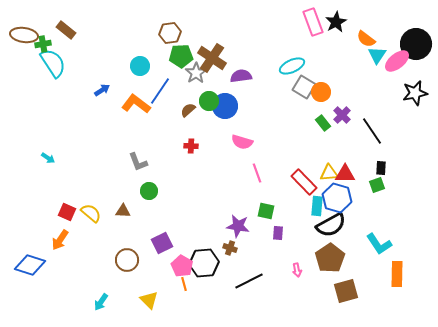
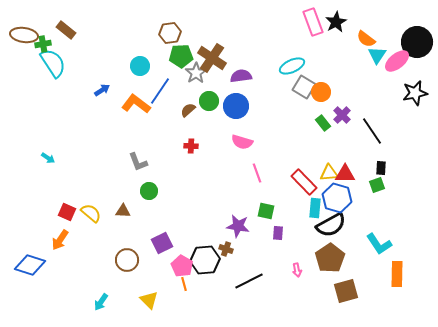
black circle at (416, 44): moved 1 px right, 2 px up
blue circle at (225, 106): moved 11 px right
cyan rectangle at (317, 206): moved 2 px left, 2 px down
brown cross at (230, 248): moved 4 px left, 1 px down
black hexagon at (204, 263): moved 1 px right, 3 px up
